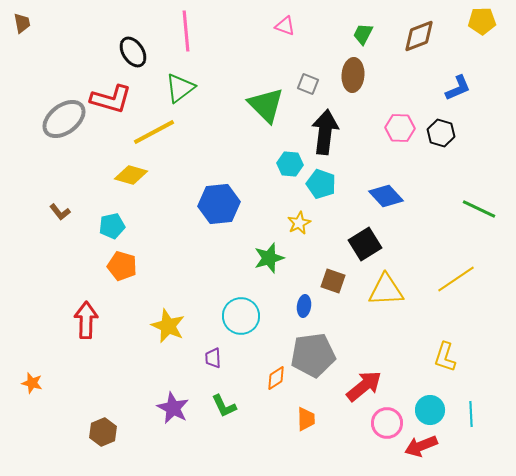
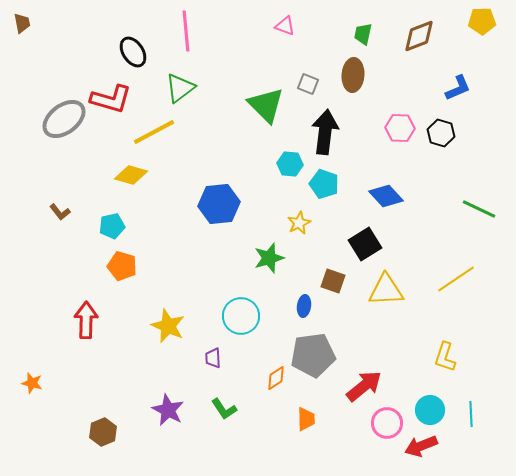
green trapezoid at (363, 34): rotated 15 degrees counterclockwise
cyan pentagon at (321, 184): moved 3 px right
green L-shape at (224, 406): moved 3 px down; rotated 8 degrees counterclockwise
purple star at (173, 408): moved 5 px left, 2 px down
